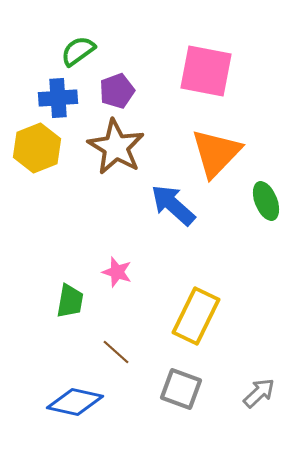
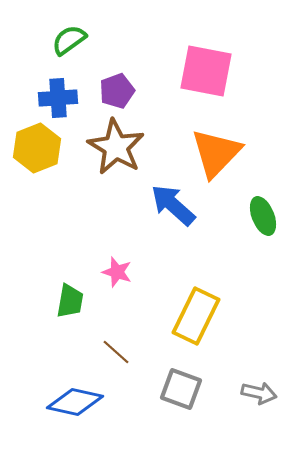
green semicircle: moved 9 px left, 11 px up
green ellipse: moved 3 px left, 15 px down
gray arrow: rotated 56 degrees clockwise
